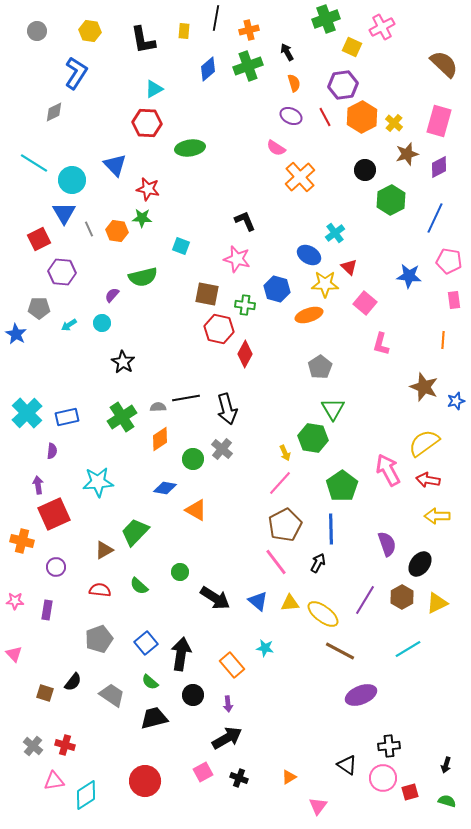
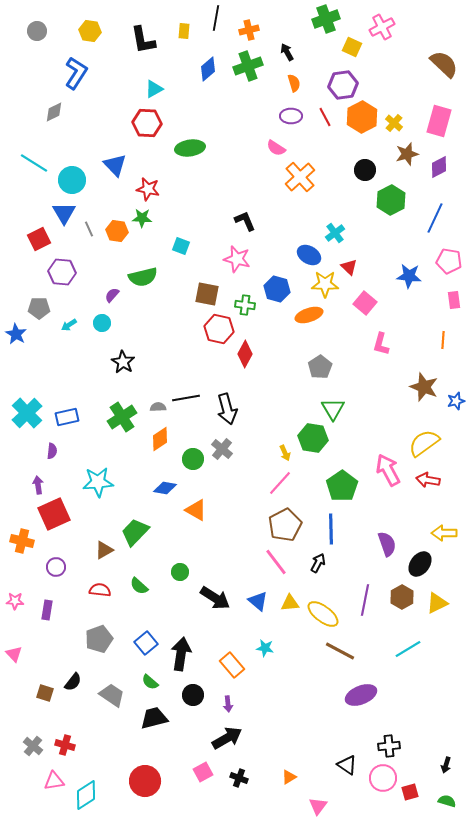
purple ellipse at (291, 116): rotated 25 degrees counterclockwise
yellow arrow at (437, 516): moved 7 px right, 17 px down
purple line at (365, 600): rotated 20 degrees counterclockwise
